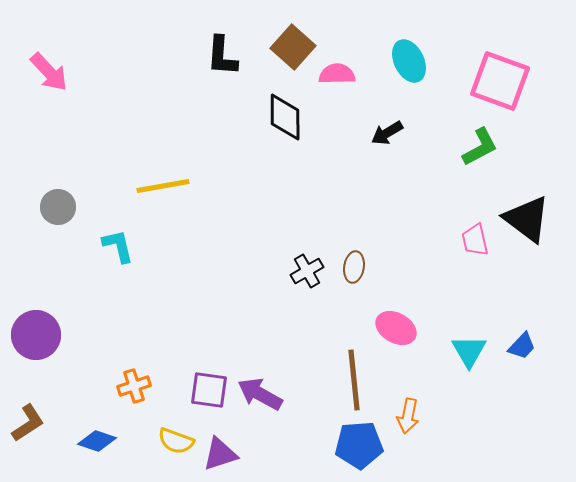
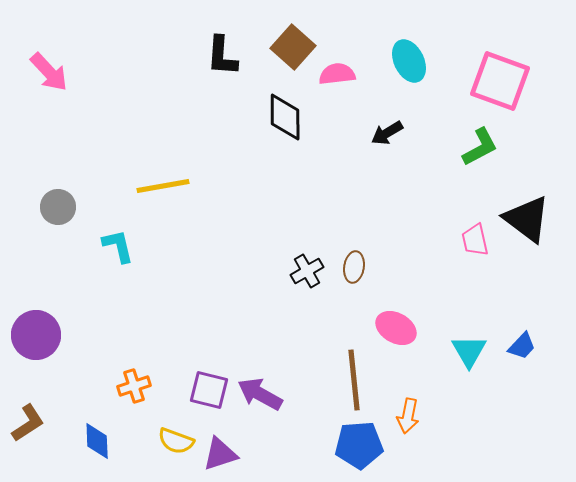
pink semicircle: rotated 6 degrees counterclockwise
purple square: rotated 6 degrees clockwise
blue diamond: rotated 69 degrees clockwise
